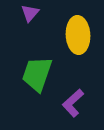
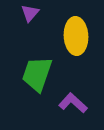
yellow ellipse: moved 2 px left, 1 px down
purple L-shape: rotated 84 degrees clockwise
